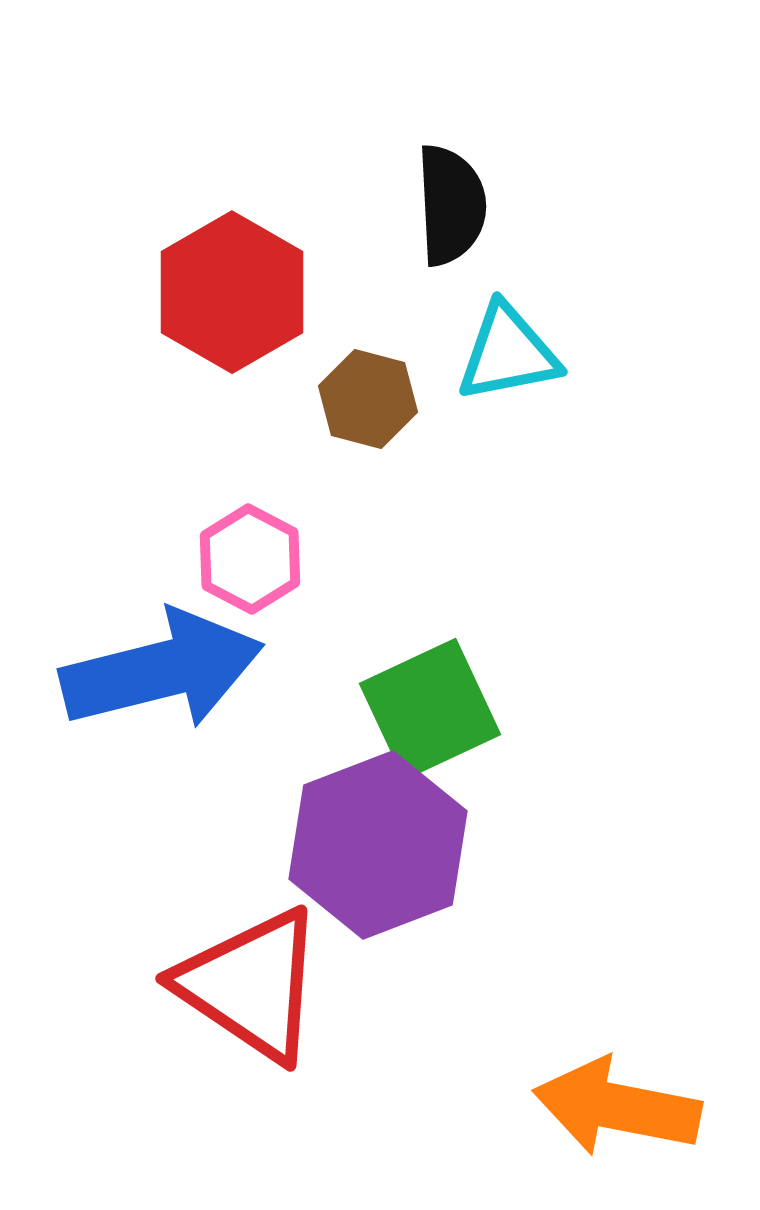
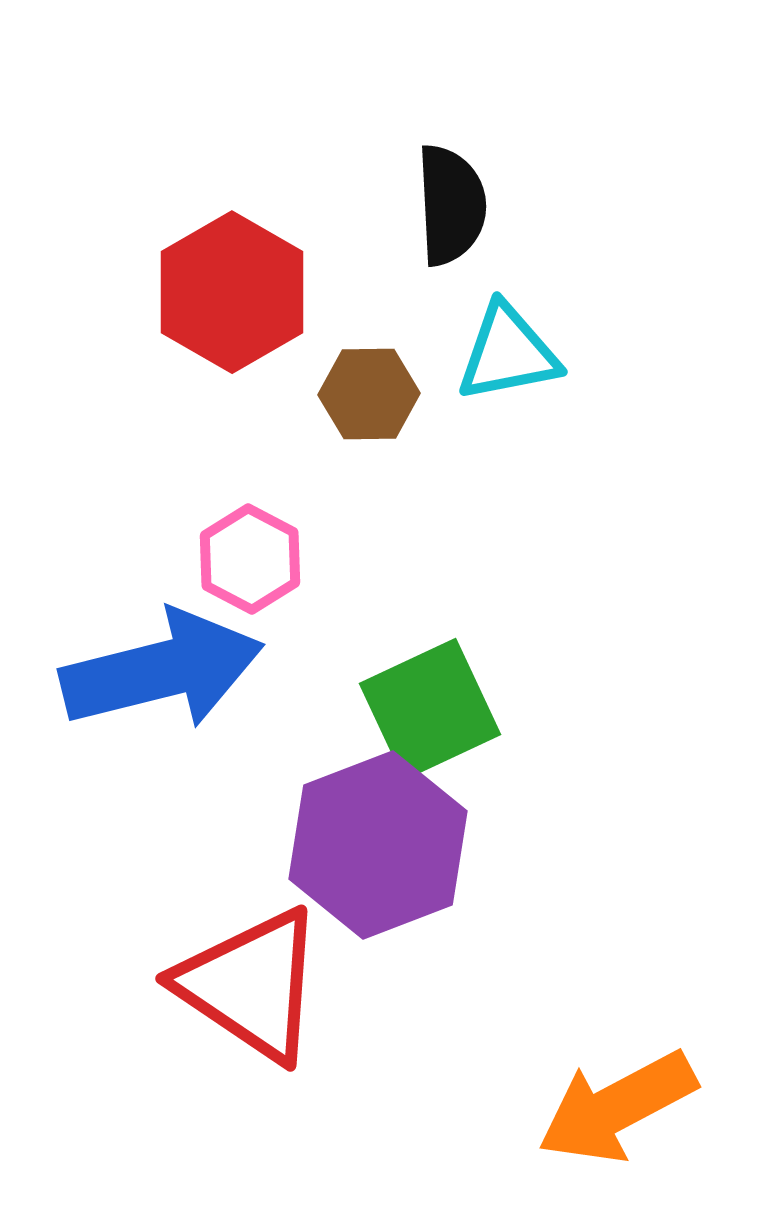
brown hexagon: moved 1 px right, 5 px up; rotated 16 degrees counterclockwise
orange arrow: rotated 39 degrees counterclockwise
